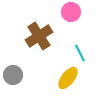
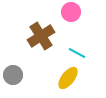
brown cross: moved 2 px right
cyan line: moved 3 px left; rotated 36 degrees counterclockwise
